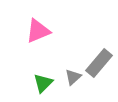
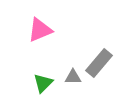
pink triangle: moved 2 px right, 1 px up
gray triangle: rotated 42 degrees clockwise
